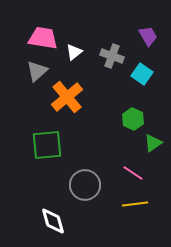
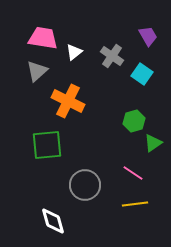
gray cross: rotated 15 degrees clockwise
orange cross: moved 1 px right, 4 px down; rotated 24 degrees counterclockwise
green hexagon: moved 1 px right, 2 px down; rotated 20 degrees clockwise
